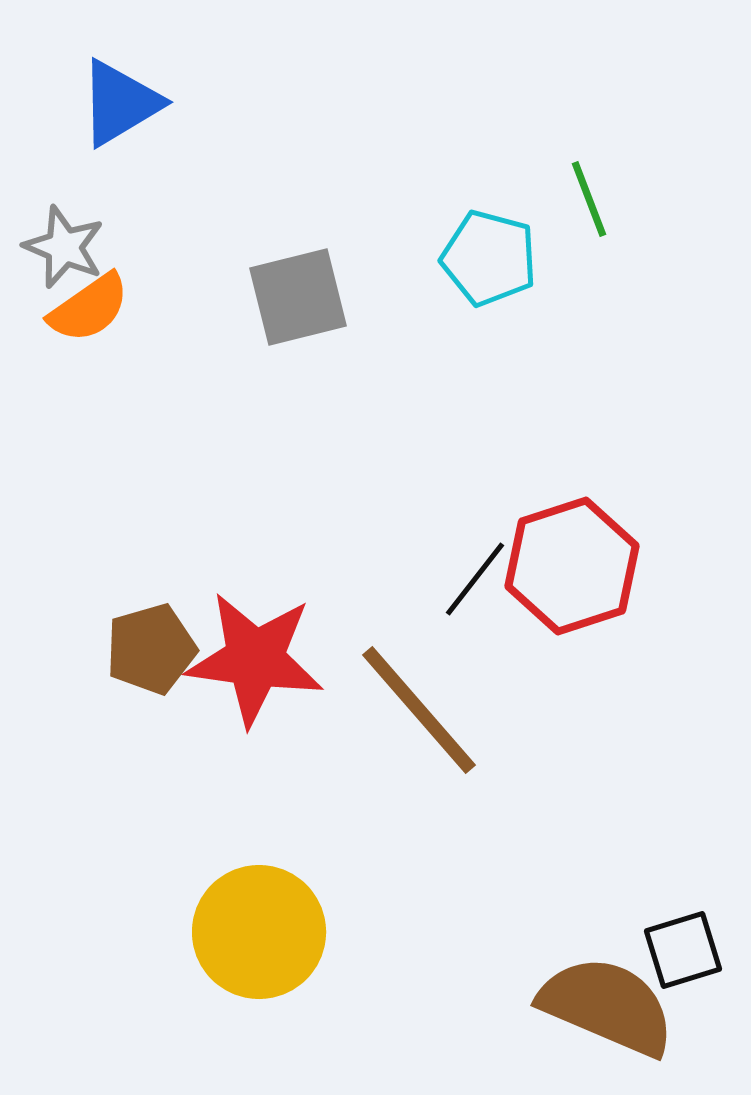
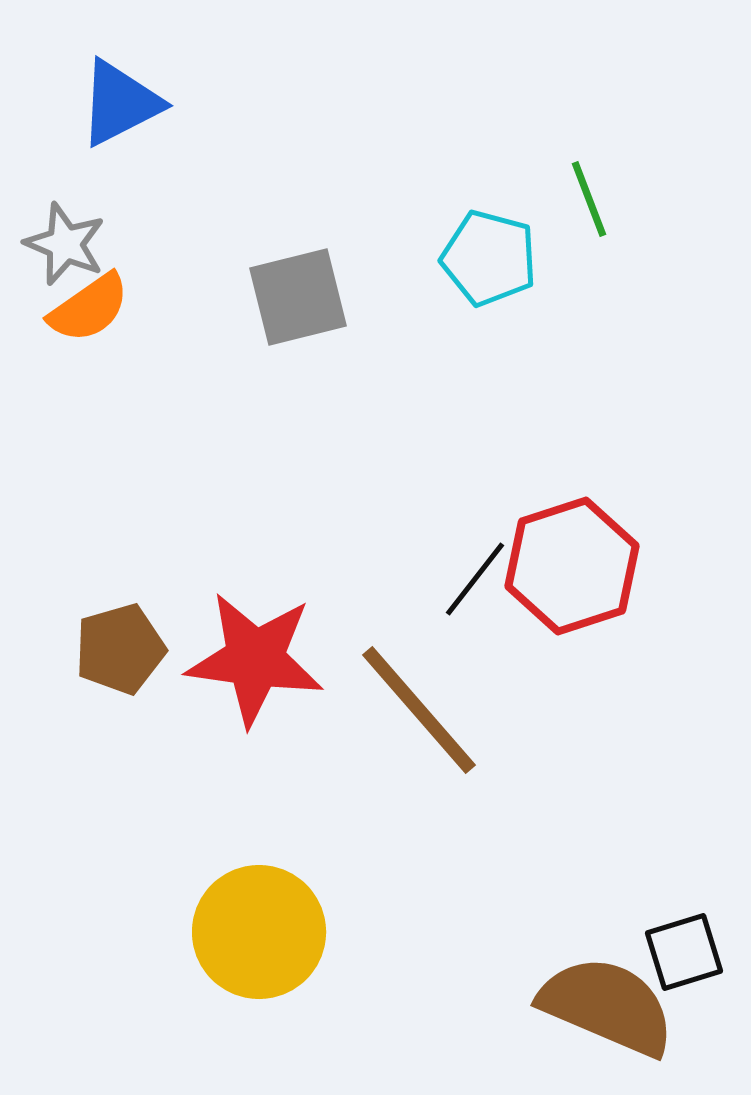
blue triangle: rotated 4 degrees clockwise
gray star: moved 1 px right, 3 px up
brown pentagon: moved 31 px left
black square: moved 1 px right, 2 px down
